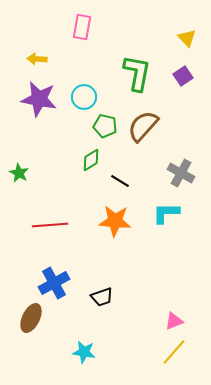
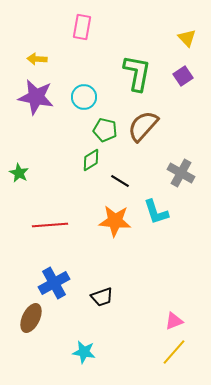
purple star: moved 3 px left, 2 px up
green pentagon: moved 4 px down
cyan L-shape: moved 10 px left, 1 px up; rotated 108 degrees counterclockwise
